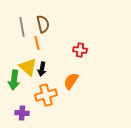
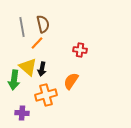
orange line: rotated 56 degrees clockwise
